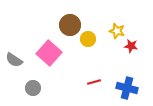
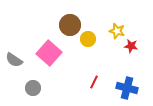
red line: rotated 48 degrees counterclockwise
